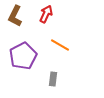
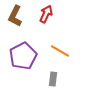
orange line: moved 6 px down
